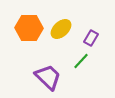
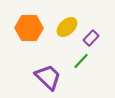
yellow ellipse: moved 6 px right, 2 px up
purple rectangle: rotated 14 degrees clockwise
